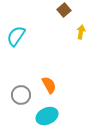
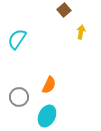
cyan semicircle: moved 1 px right, 3 px down
orange semicircle: rotated 54 degrees clockwise
gray circle: moved 2 px left, 2 px down
cyan ellipse: rotated 40 degrees counterclockwise
